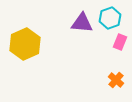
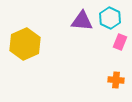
cyan hexagon: rotated 15 degrees counterclockwise
purple triangle: moved 2 px up
orange cross: rotated 35 degrees counterclockwise
